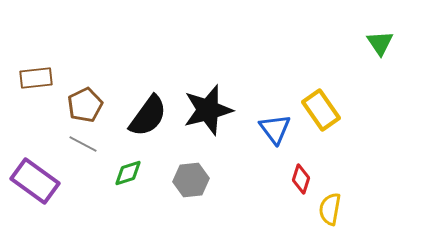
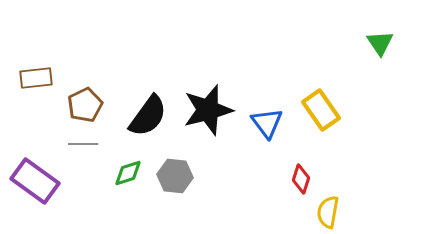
blue triangle: moved 8 px left, 6 px up
gray line: rotated 28 degrees counterclockwise
gray hexagon: moved 16 px left, 4 px up; rotated 12 degrees clockwise
yellow semicircle: moved 2 px left, 3 px down
